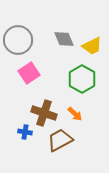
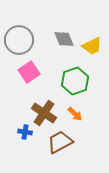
gray circle: moved 1 px right
pink square: moved 1 px up
green hexagon: moved 7 px left, 2 px down; rotated 12 degrees clockwise
brown cross: rotated 15 degrees clockwise
brown trapezoid: moved 2 px down
